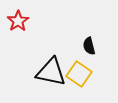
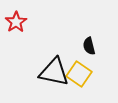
red star: moved 2 px left, 1 px down
black triangle: moved 3 px right
